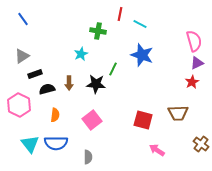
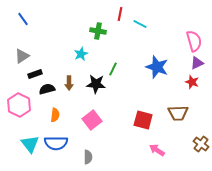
blue star: moved 15 px right, 12 px down
red star: rotated 24 degrees counterclockwise
